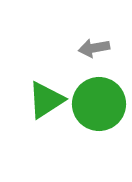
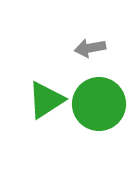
gray arrow: moved 4 px left
